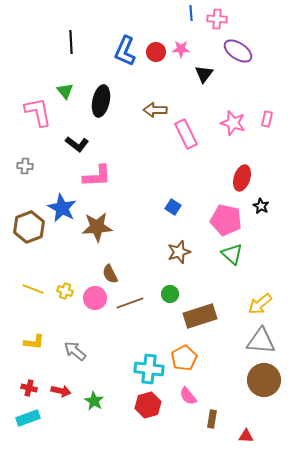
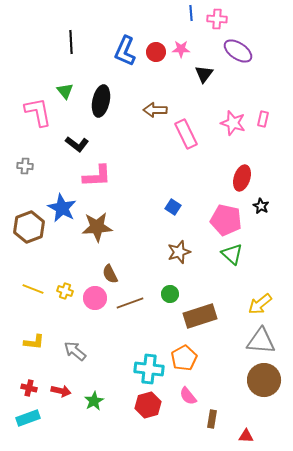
pink rectangle at (267, 119): moved 4 px left
green star at (94, 401): rotated 12 degrees clockwise
